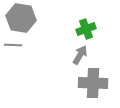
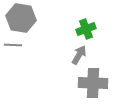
gray arrow: moved 1 px left
